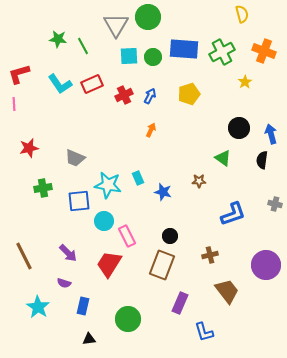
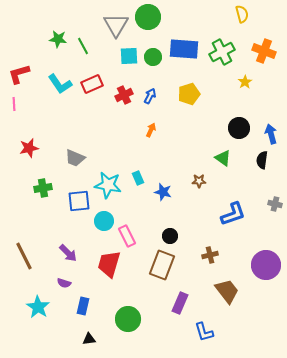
red trapezoid at (109, 264): rotated 16 degrees counterclockwise
